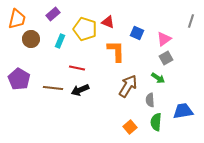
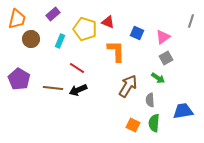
pink triangle: moved 1 px left, 2 px up
red line: rotated 21 degrees clockwise
black arrow: moved 2 px left
green semicircle: moved 2 px left, 1 px down
orange square: moved 3 px right, 2 px up; rotated 24 degrees counterclockwise
